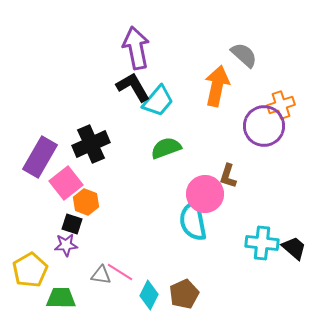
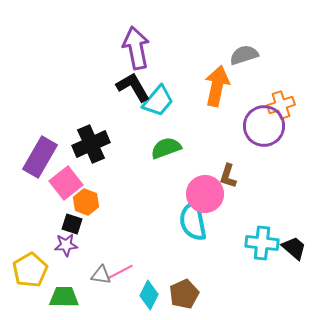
gray semicircle: rotated 60 degrees counterclockwise
pink line: rotated 60 degrees counterclockwise
green trapezoid: moved 3 px right, 1 px up
